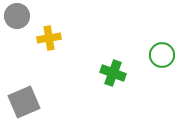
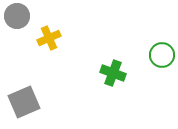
yellow cross: rotated 15 degrees counterclockwise
